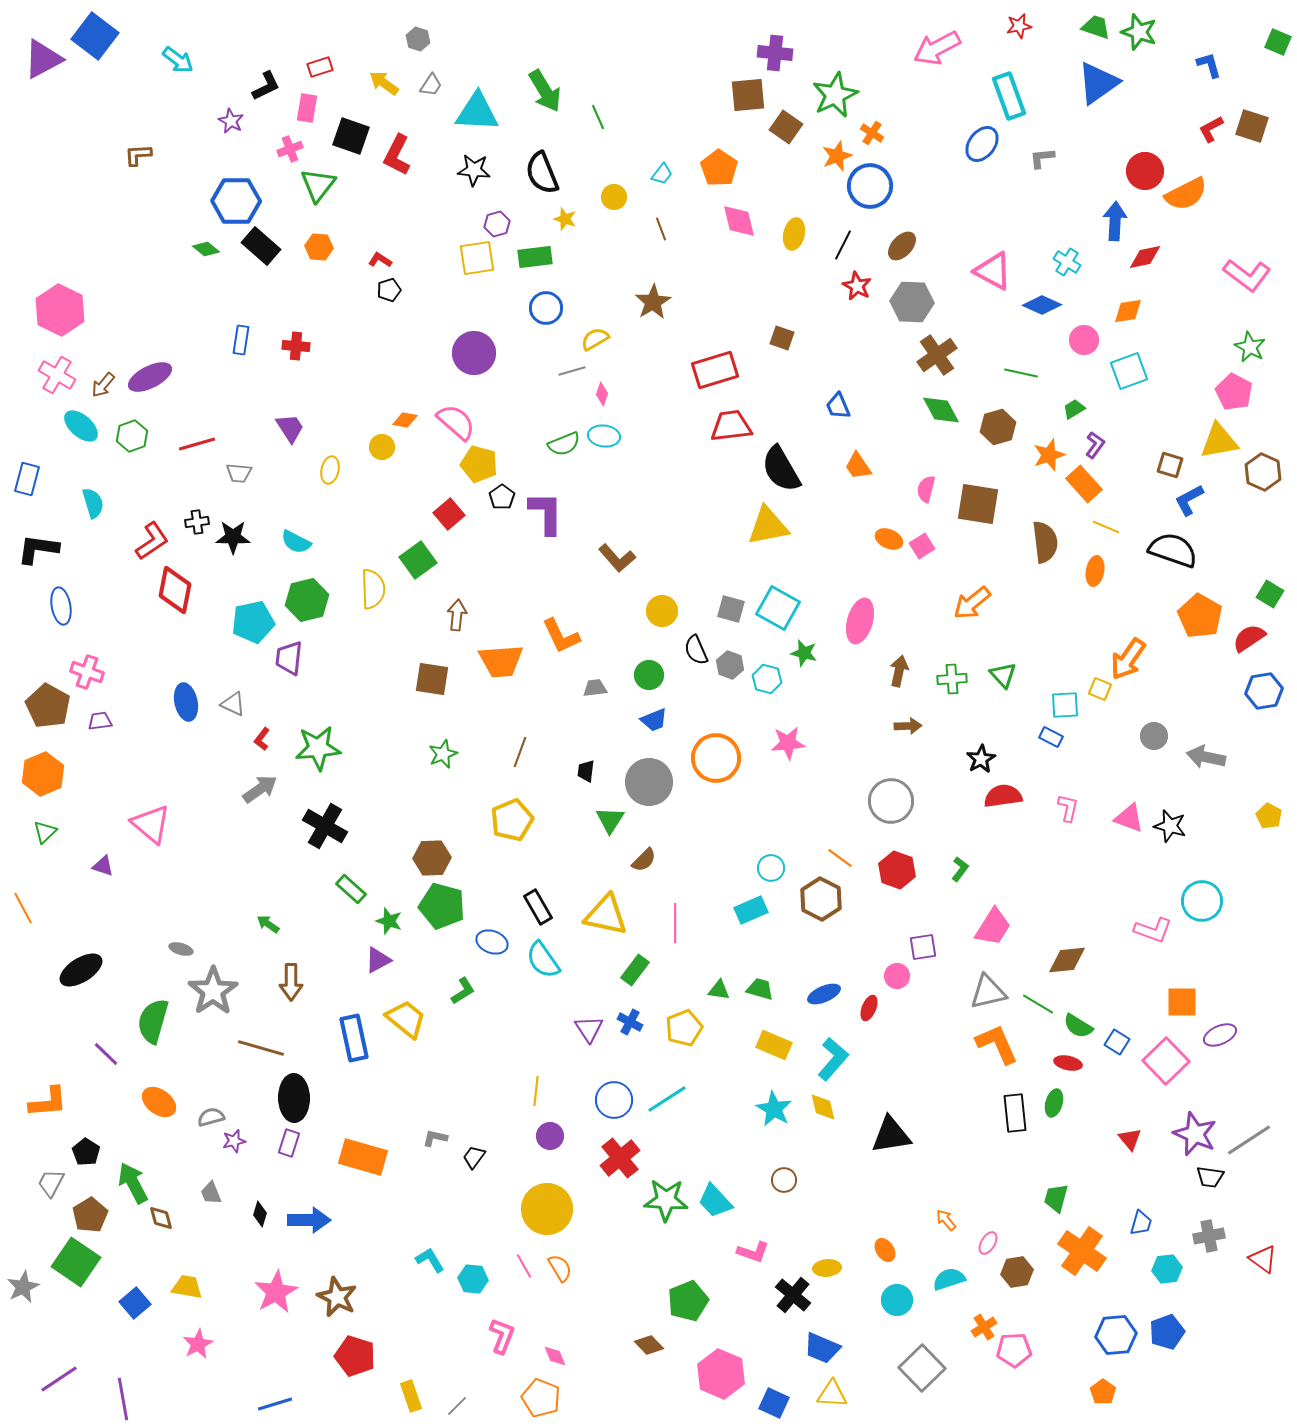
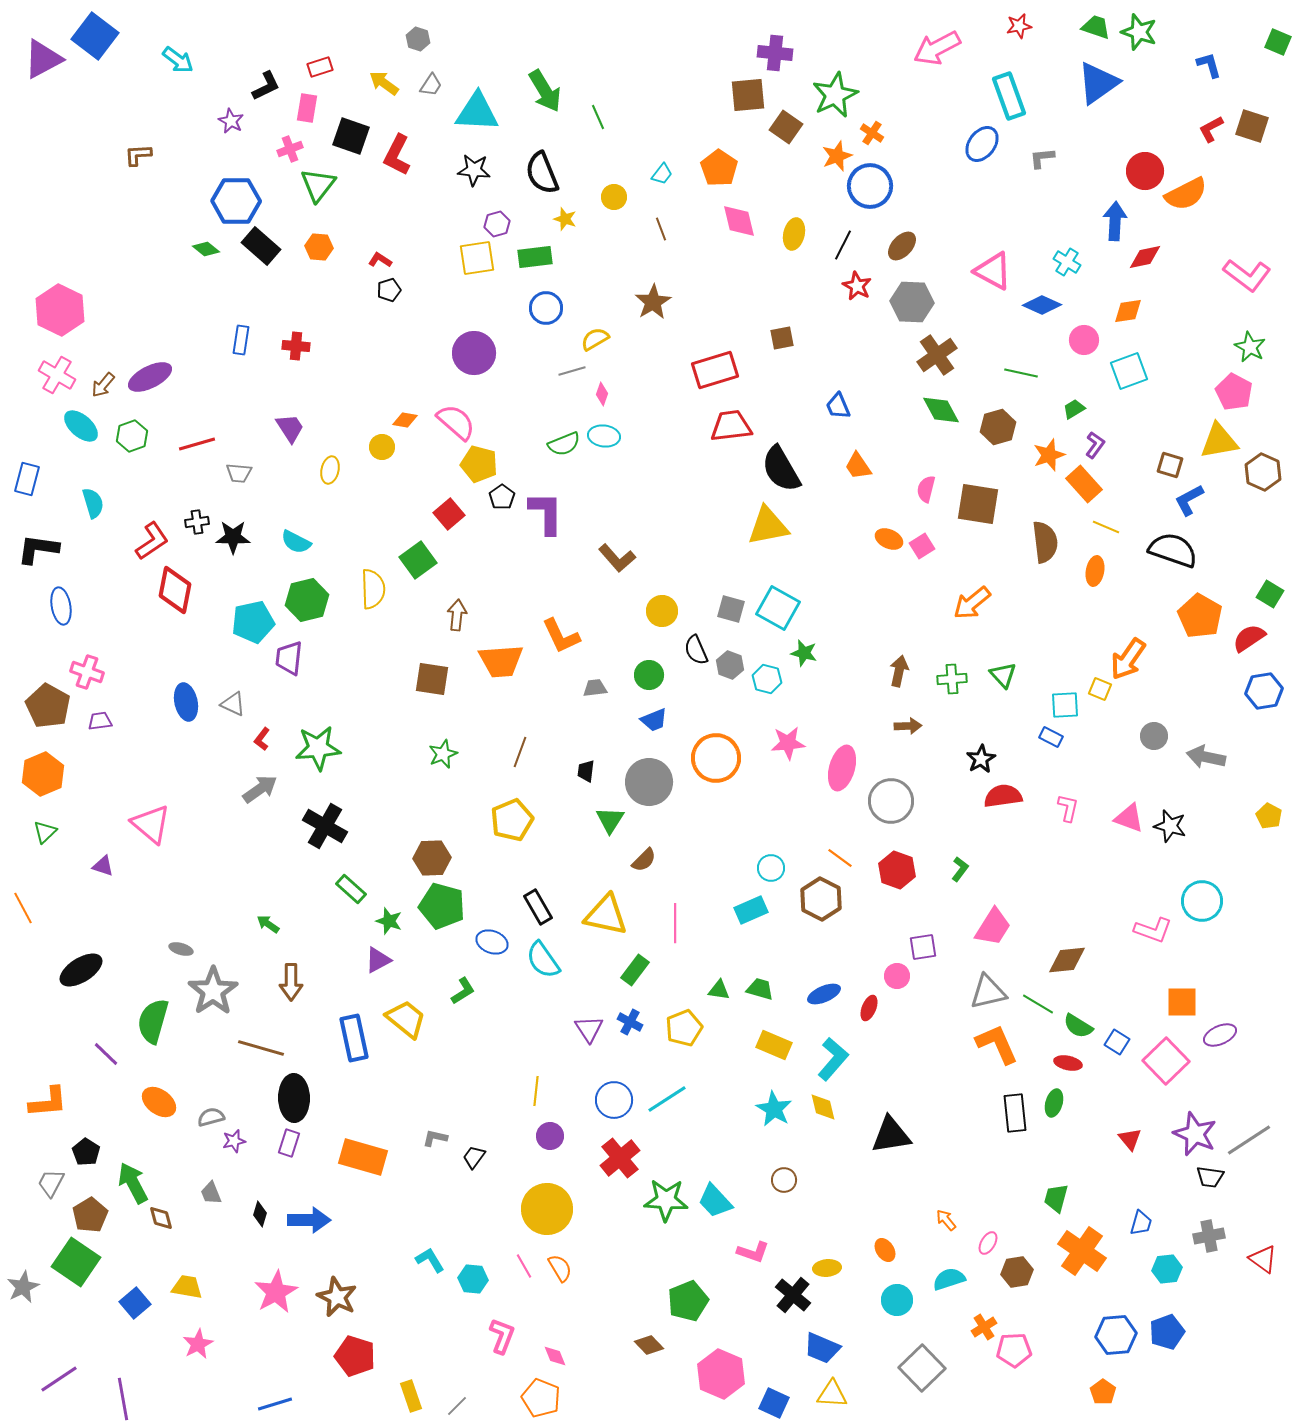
brown square at (782, 338): rotated 30 degrees counterclockwise
pink ellipse at (860, 621): moved 18 px left, 147 px down
